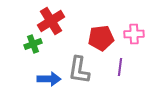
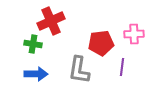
red cross: rotated 8 degrees clockwise
red pentagon: moved 5 px down
green cross: rotated 30 degrees clockwise
purple line: moved 2 px right
blue arrow: moved 13 px left, 5 px up
